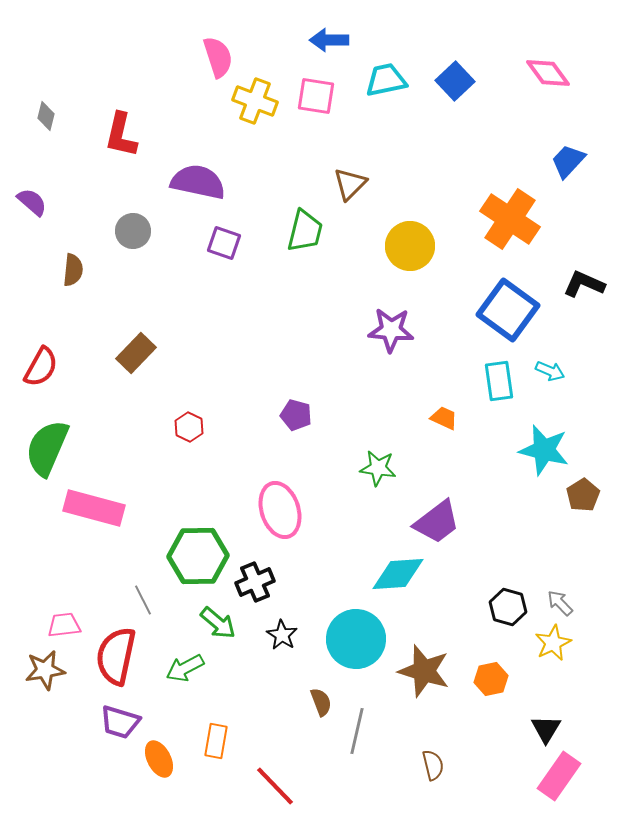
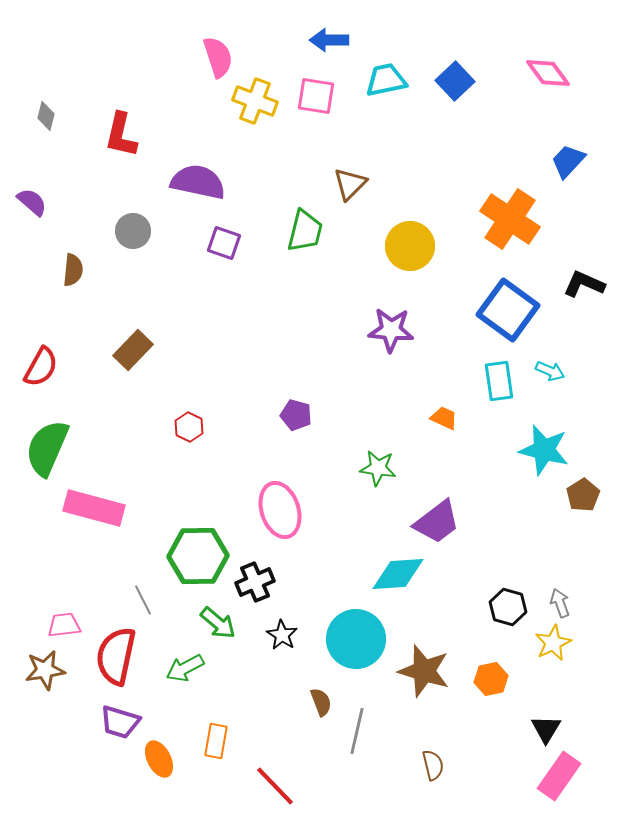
brown rectangle at (136, 353): moved 3 px left, 3 px up
gray arrow at (560, 603): rotated 24 degrees clockwise
